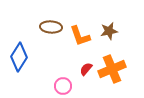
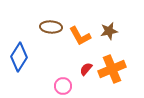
orange L-shape: rotated 10 degrees counterclockwise
